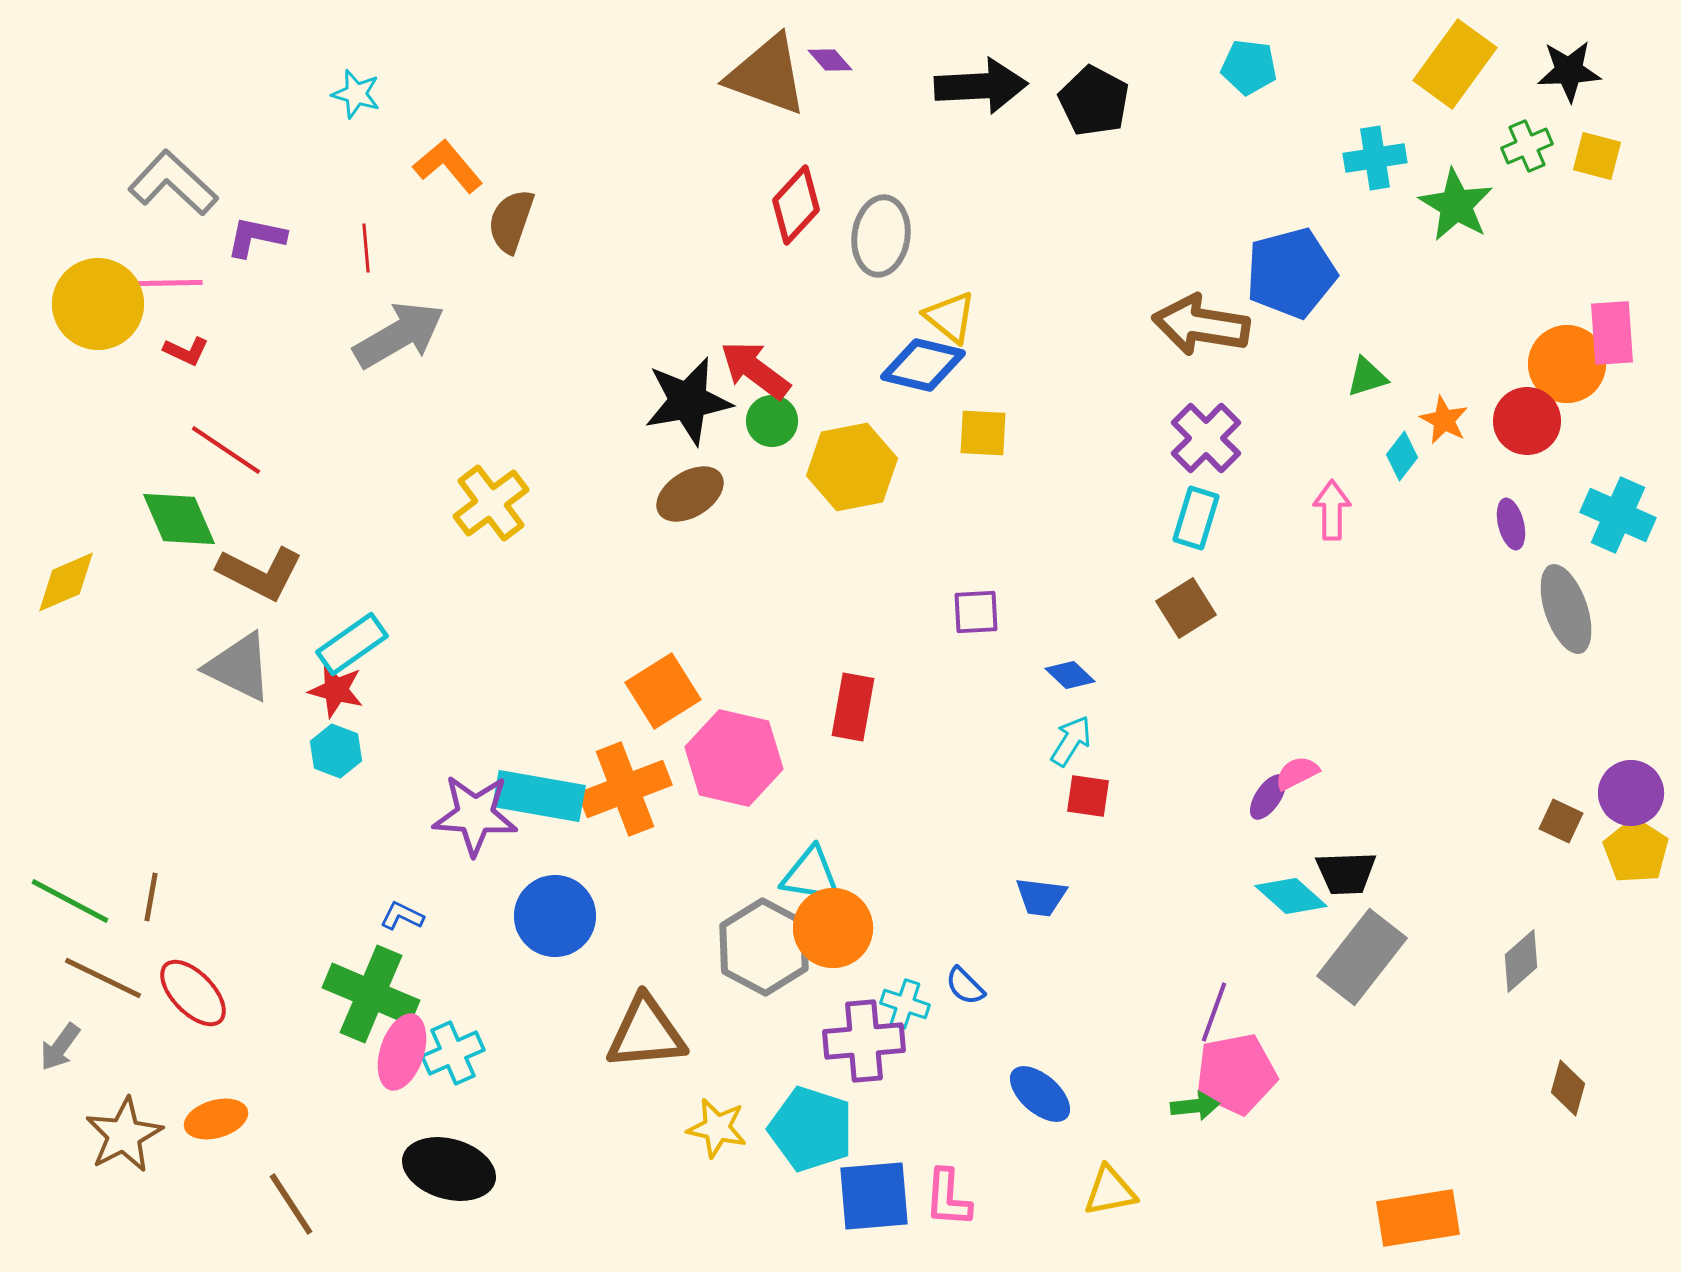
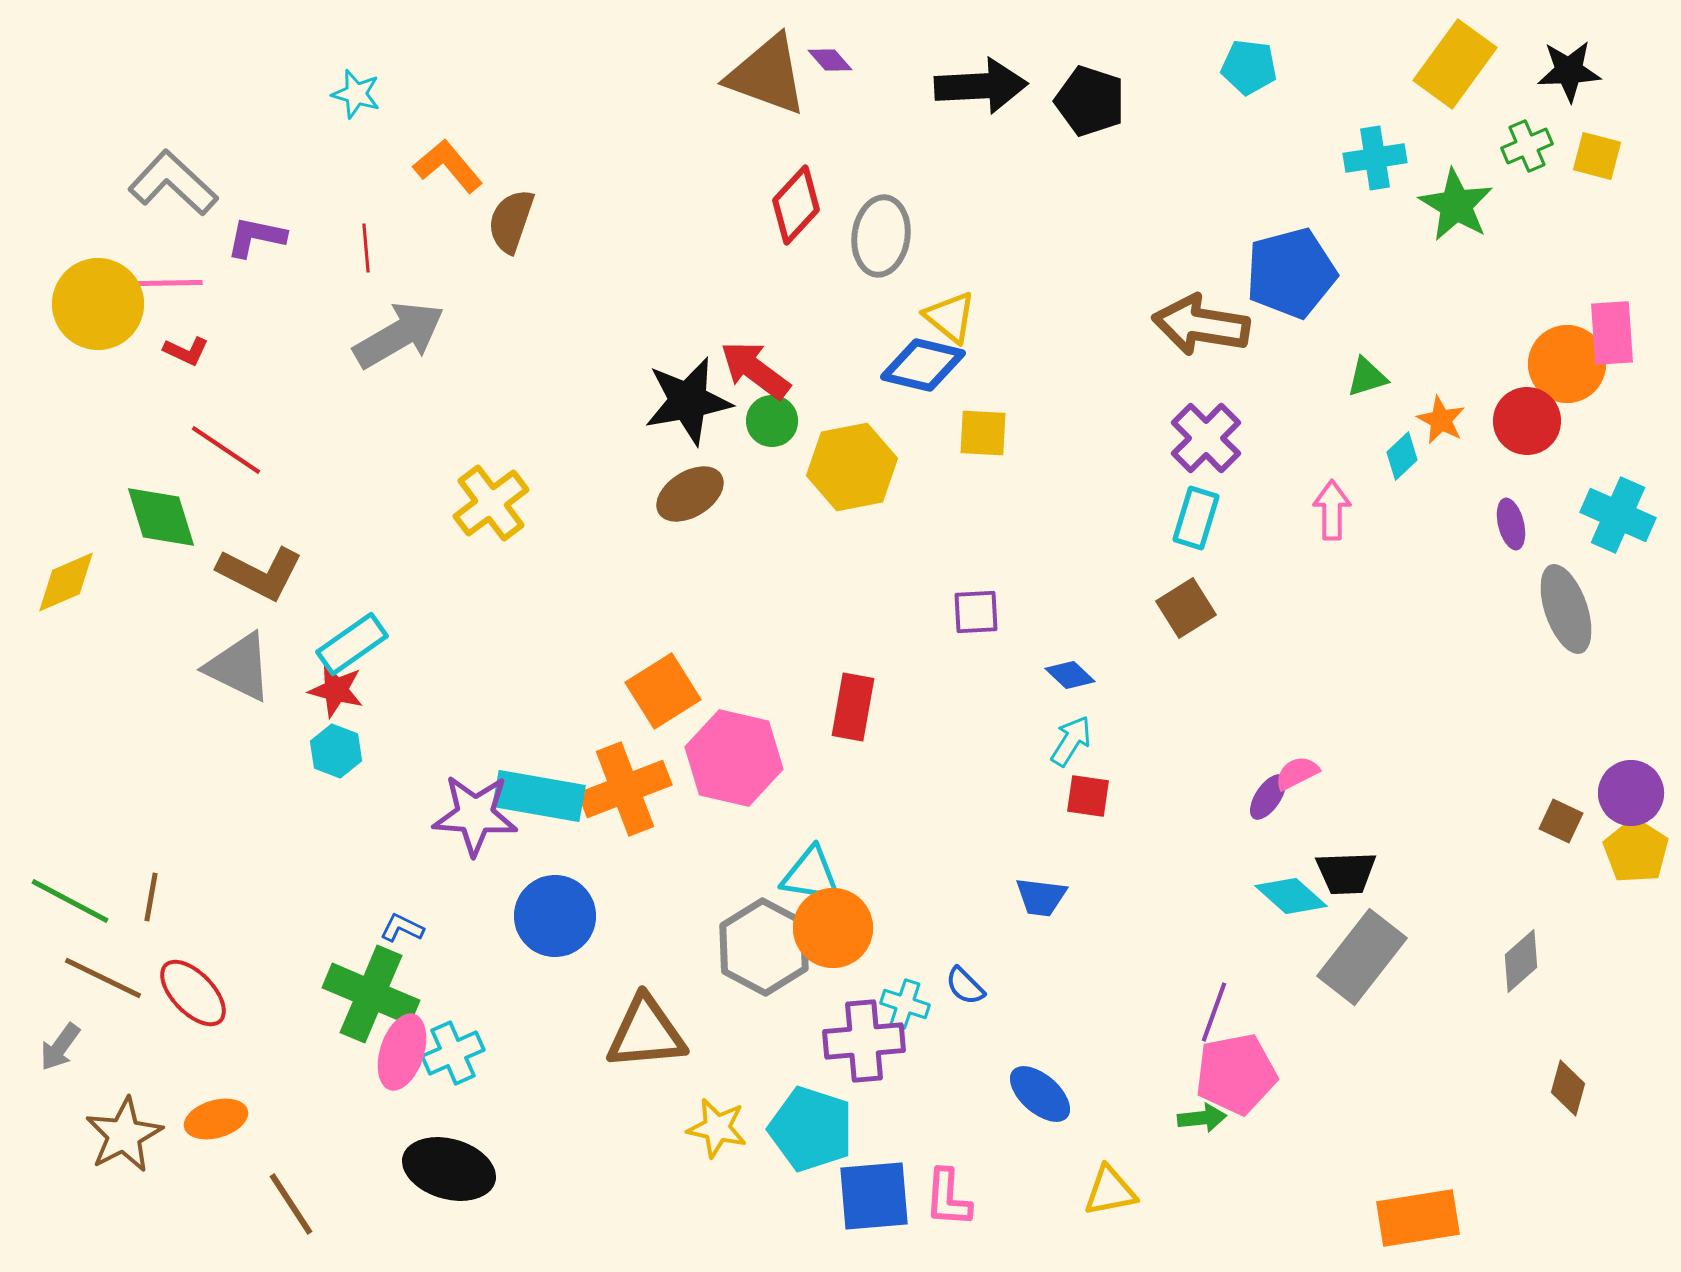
black pentagon at (1094, 101): moved 4 px left; rotated 10 degrees counterclockwise
orange star at (1444, 420): moved 3 px left
cyan diamond at (1402, 456): rotated 9 degrees clockwise
green diamond at (179, 519): moved 18 px left, 2 px up; rotated 6 degrees clockwise
blue L-shape at (402, 916): moved 12 px down
green arrow at (1195, 1106): moved 7 px right, 12 px down
